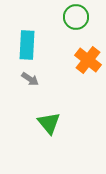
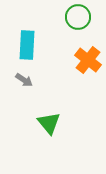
green circle: moved 2 px right
gray arrow: moved 6 px left, 1 px down
